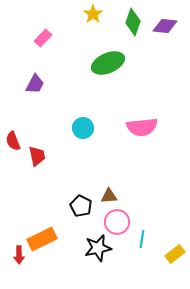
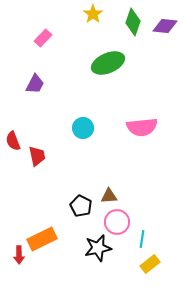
yellow rectangle: moved 25 px left, 10 px down
